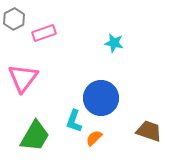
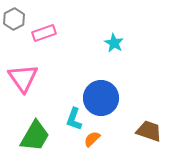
cyan star: rotated 18 degrees clockwise
pink triangle: rotated 12 degrees counterclockwise
cyan L-shape: moved 2 px up
orange semicircle: moved 2 px left, 1 px down
